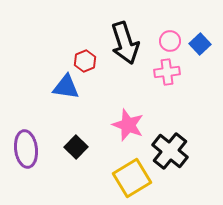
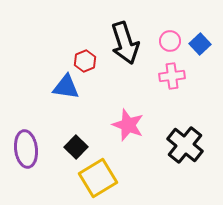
pink cross: moved 5 px right, 4 px down
black cross: moved 15 px right, 6 px up
yellow square: moved 34 px left
